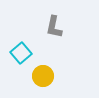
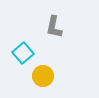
cyan square: moved 2 px right
